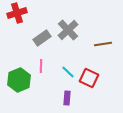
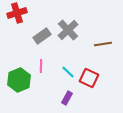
gray rectangle: moved 2 px up
purple rectangle: rotated 24 degrees clockwise
